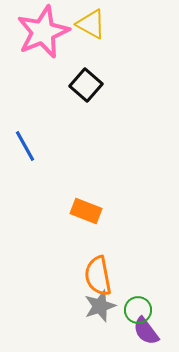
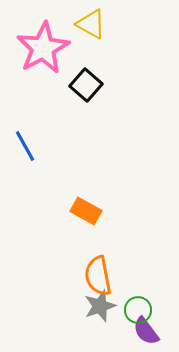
pink star: moved 16 px down; rotated 6 degrees counterclockwise
orange rectangle: rotated 8 degrees clockwise
